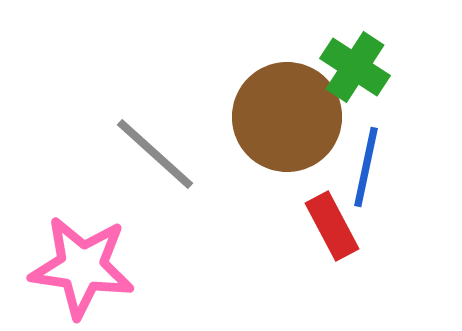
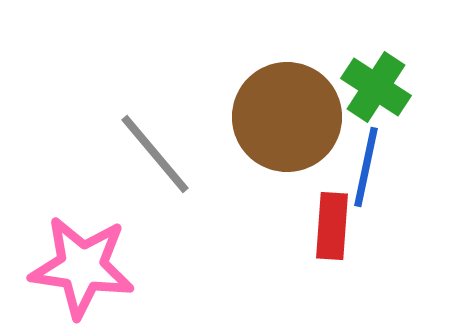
green cross: moved 21 px right, 20 px down
gray line: rotated 8 degrees clockwise
red rectangle: rotated 32 degrees clockwise
